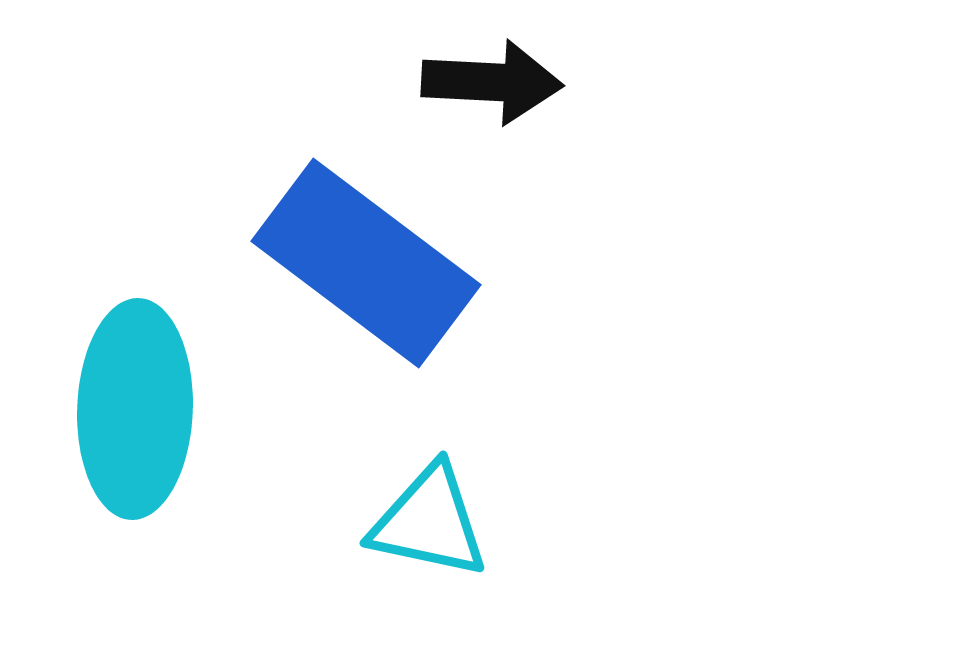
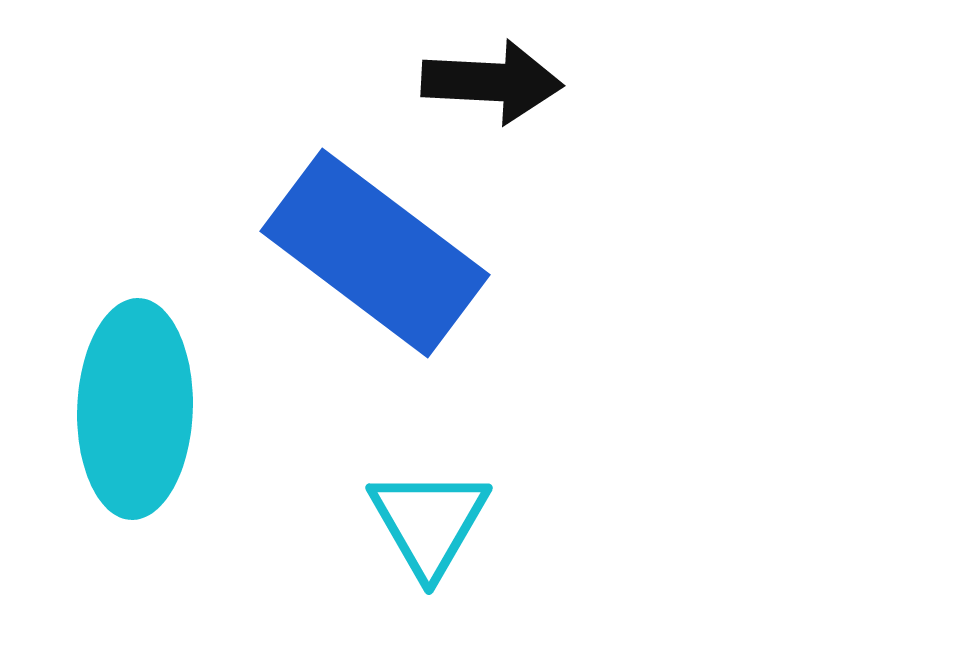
blue rectangle: moved 9 px right, 10 px up
cyan triangle: rotated 48 degrees clockwise
